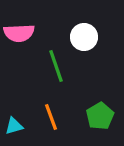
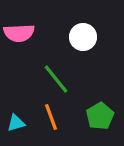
white circle: moved 1 px left
green line: moved 13 px down; rotated 20 degrees counterclockwise
cyan triangle: moved 2 px right, 3 px up
